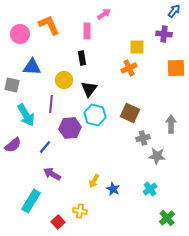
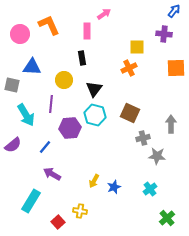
black triangle: moved 5 px right
blue star: moved 1 px right, 2 px up; rotated 24 degrees clockwise
